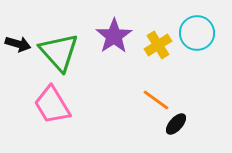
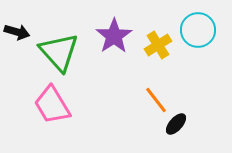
cyan circle: moved 1 px right, 3 px up
black arrow: moved 1 px left, 12 px up
orange line: rotated 16 degrees clockwise
